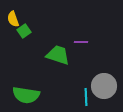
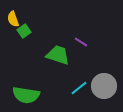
purple line: rotated 32 degrees clockwise
cyan line: moved 7 px left, 9 px up; rotated 54 degrees clockwise
